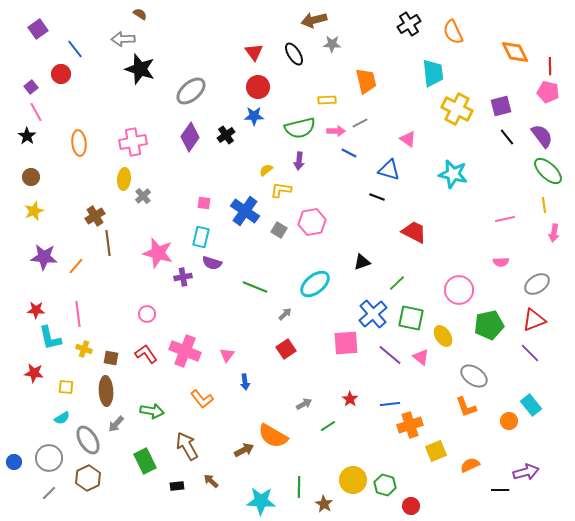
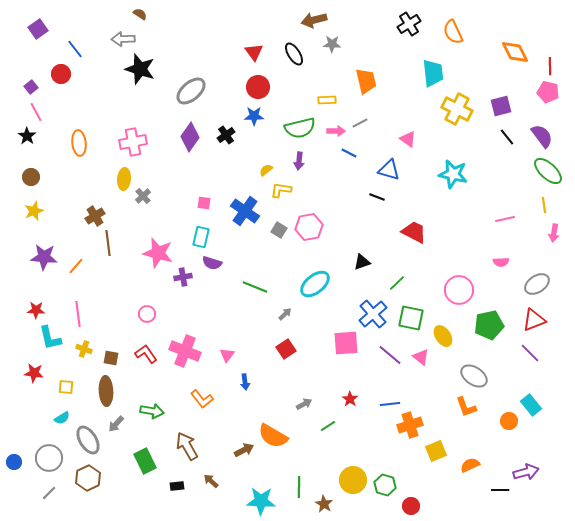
pink hexagon at (312, 222): moved 3 px left, 5 px down
